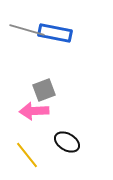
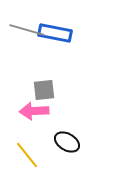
gray square: rotated 15 degrees clockwise
